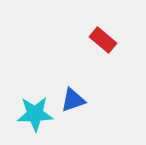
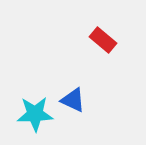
blue triangle: rotated 44 degrees clockwise
